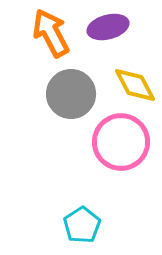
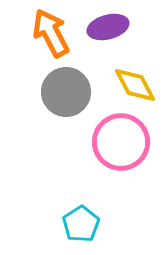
gray circle: moved 5 px left, 2 px up
cyan pentagon: moved 1 px left, 1 px up
